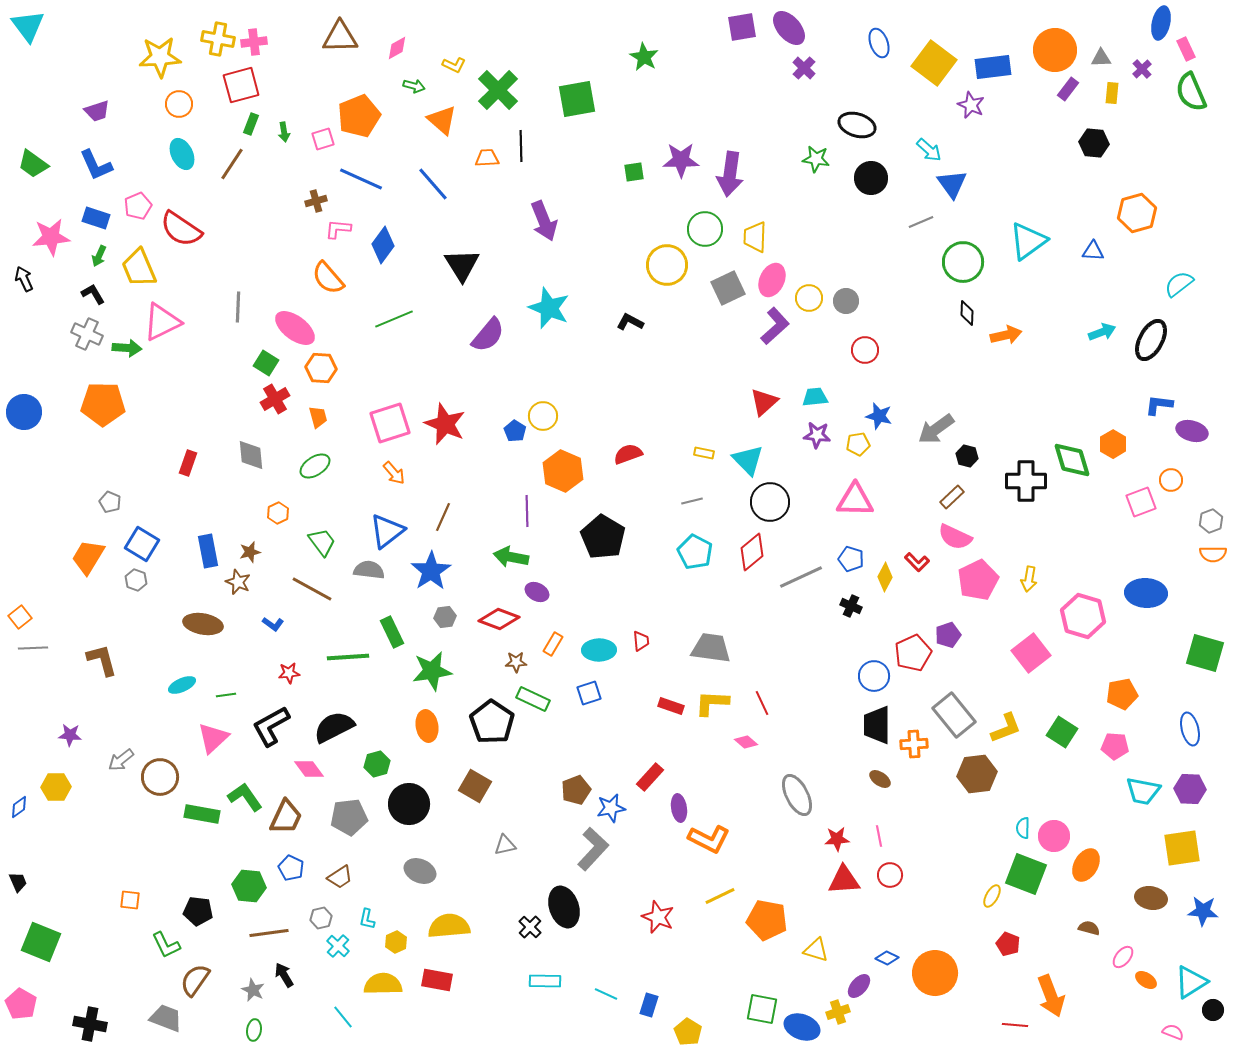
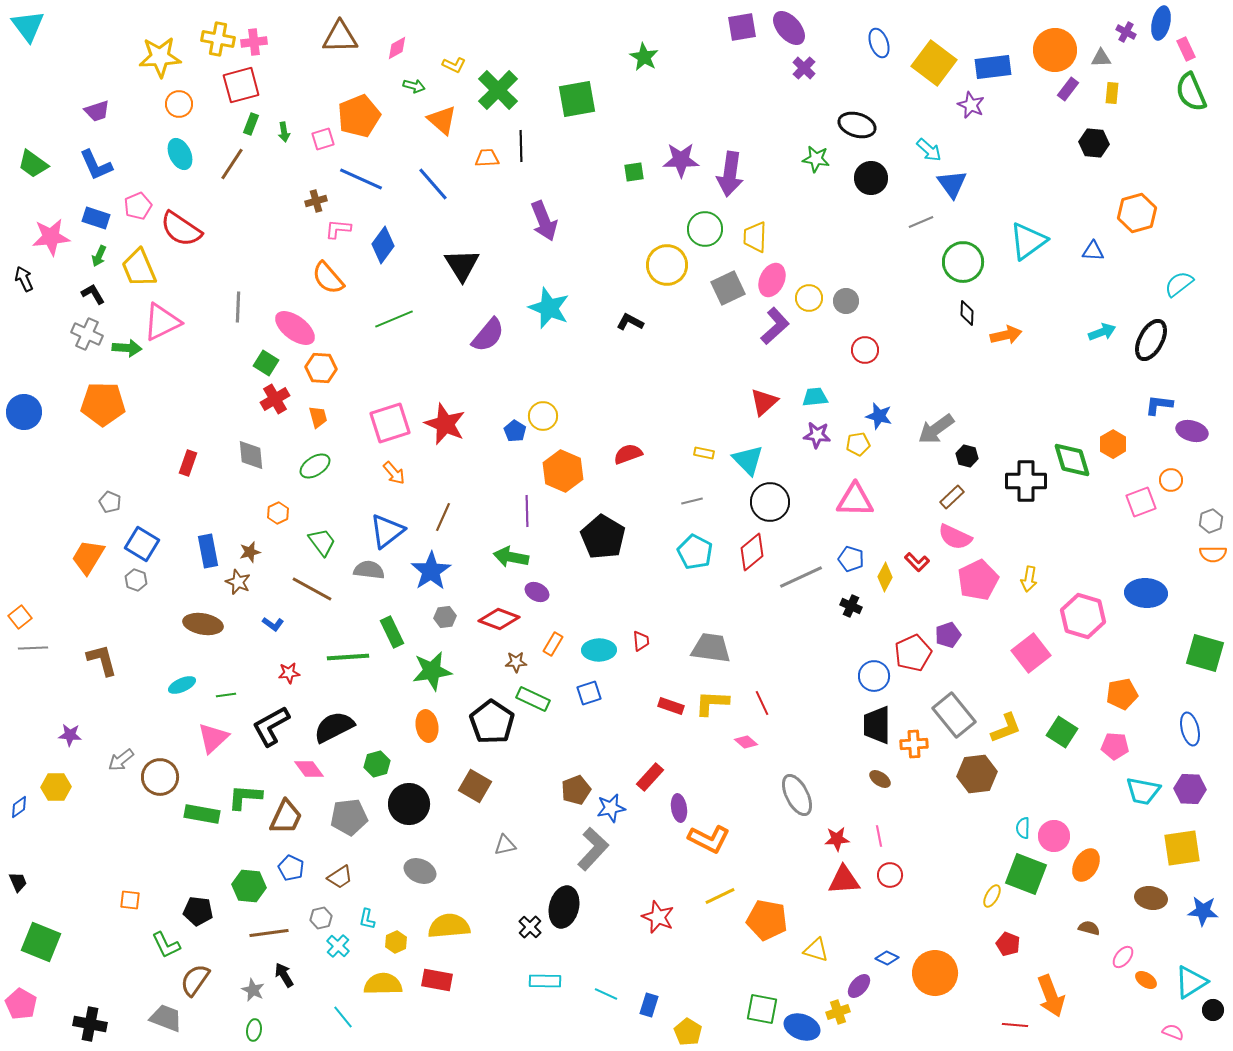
purple cross at (1142, 69): moved 16 px left, 37 px up; rotated 18 degrees counterclockwise
cyan ellipse at (182, 154): moved 2 px left
green L-shape at (245, 797): rotated 51 degrees counterclockwise
black ellipse at (564, 907): rotated 33 degrees clockwise
